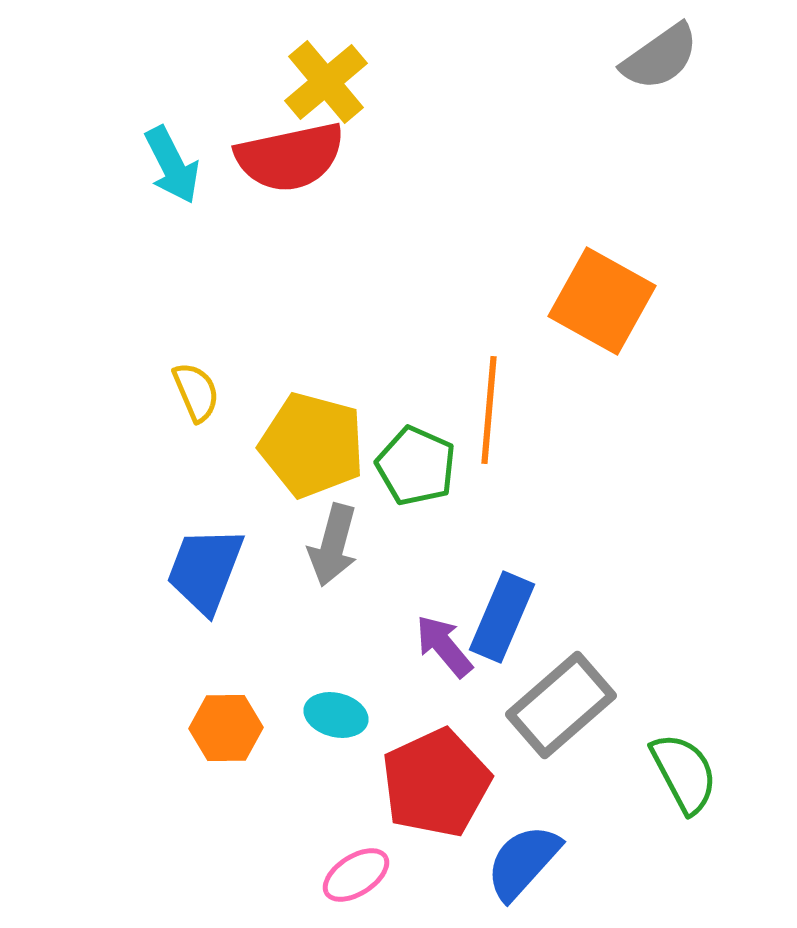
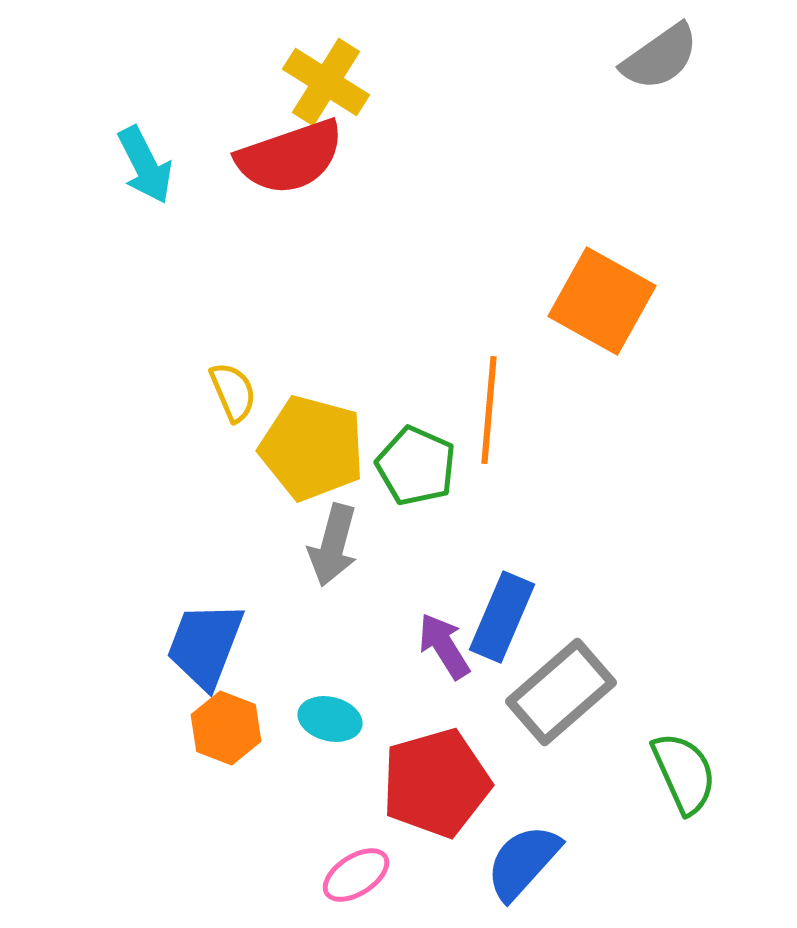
yellow cross: rotated 18 degrees counterclockwise
red semicircle: rotated 7 degrees counterclockwise
cyan arrow: moved 27 px left
yellow semicircle: moved 37 px right
yellow pentagon: moved 3 px down
blue trapezoid: moved 75 px down
purple arrow: rotated 8 degrees clockwise
gray rectangle: moved 13 px up
cyan ellipse: moved 6 px left, 4 px down
orange hexagon: rotated 22 degrees clockwise
green semicircle: rotated 4 degrees clockwise
red pentagon: rotated 9 degrees clockwise
